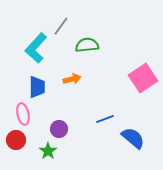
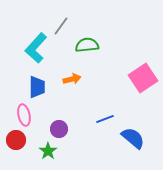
pink ellipse: moved 1 px right, 1 px down
